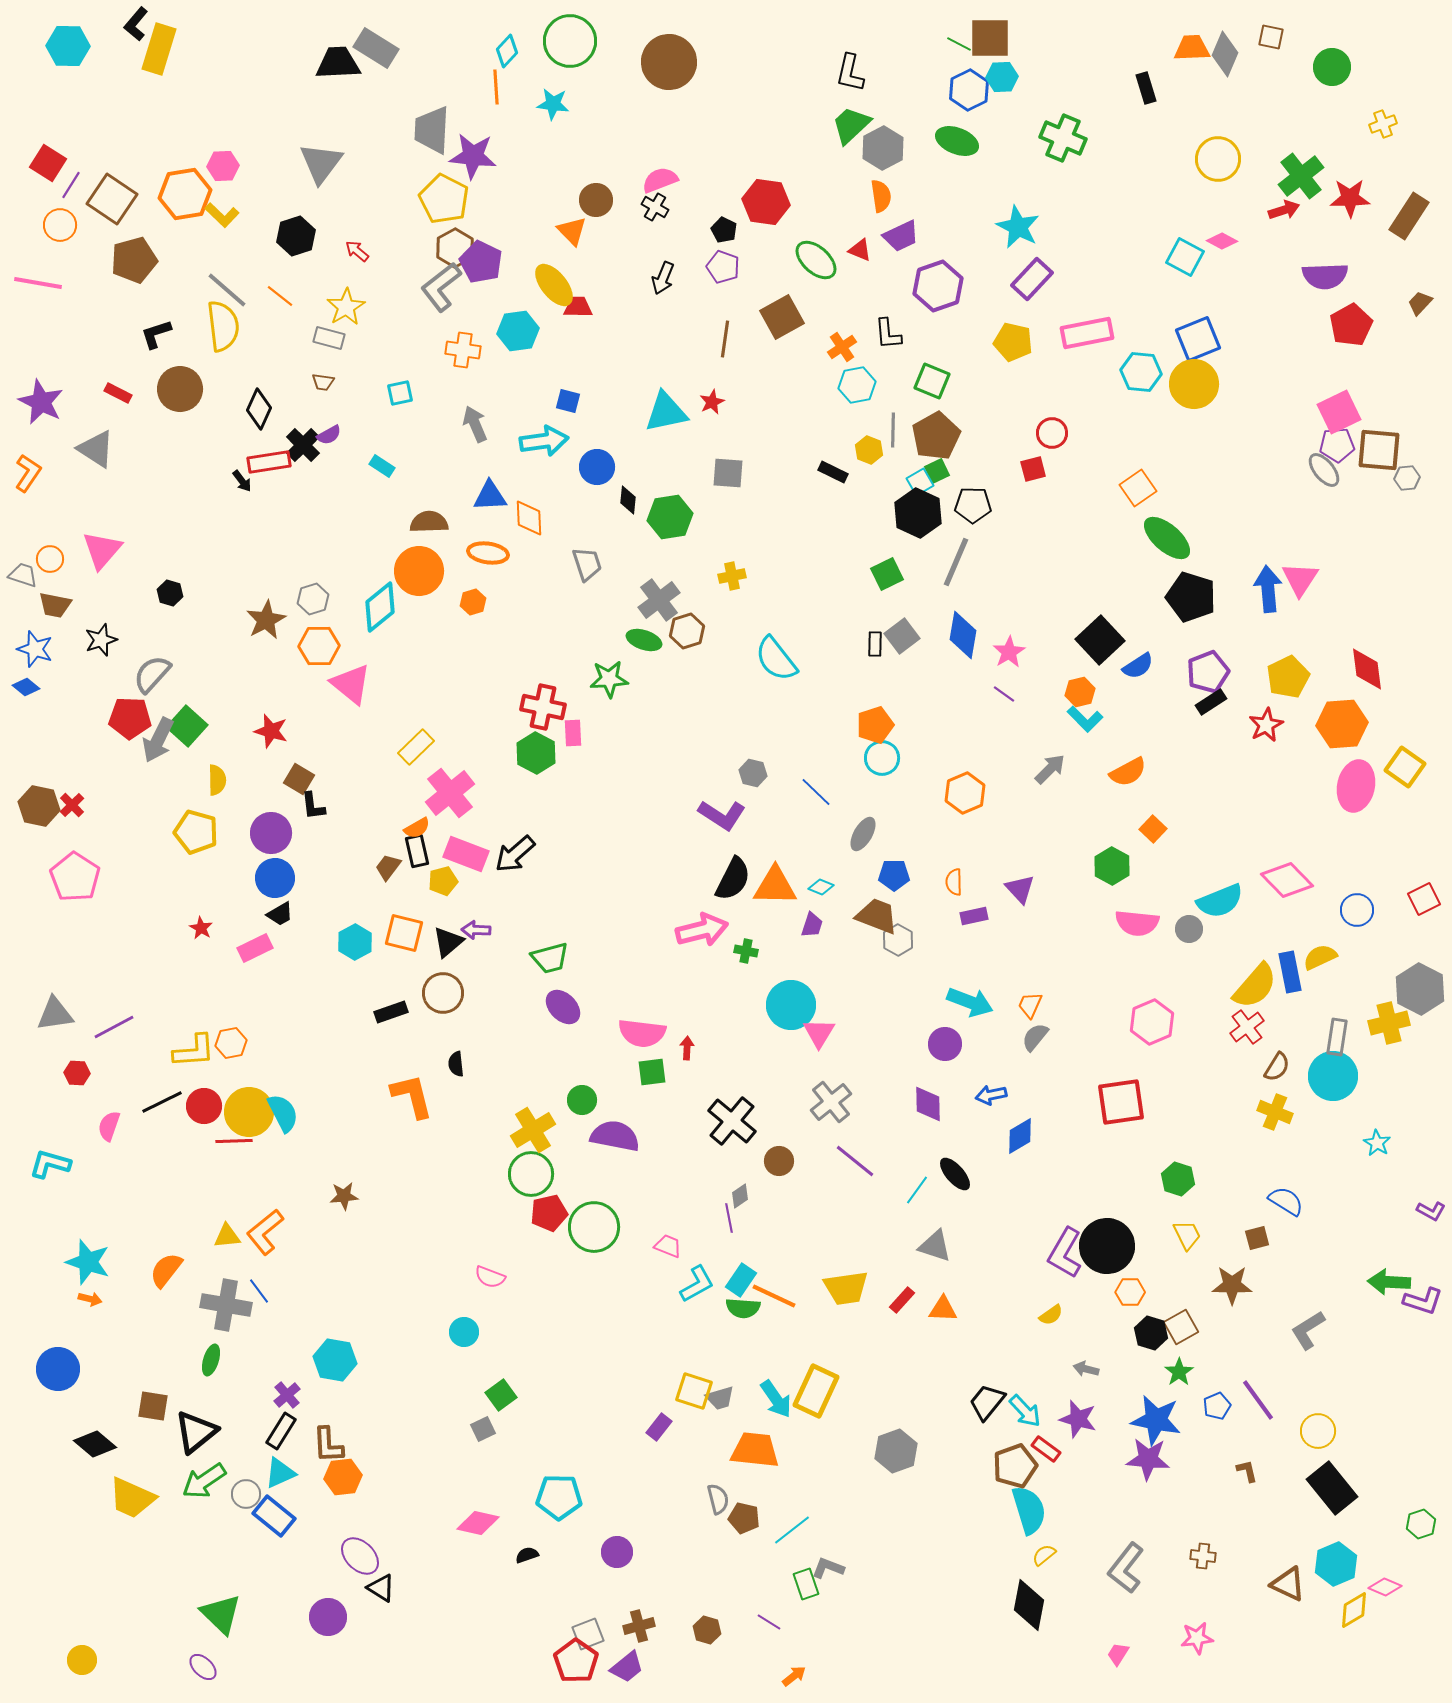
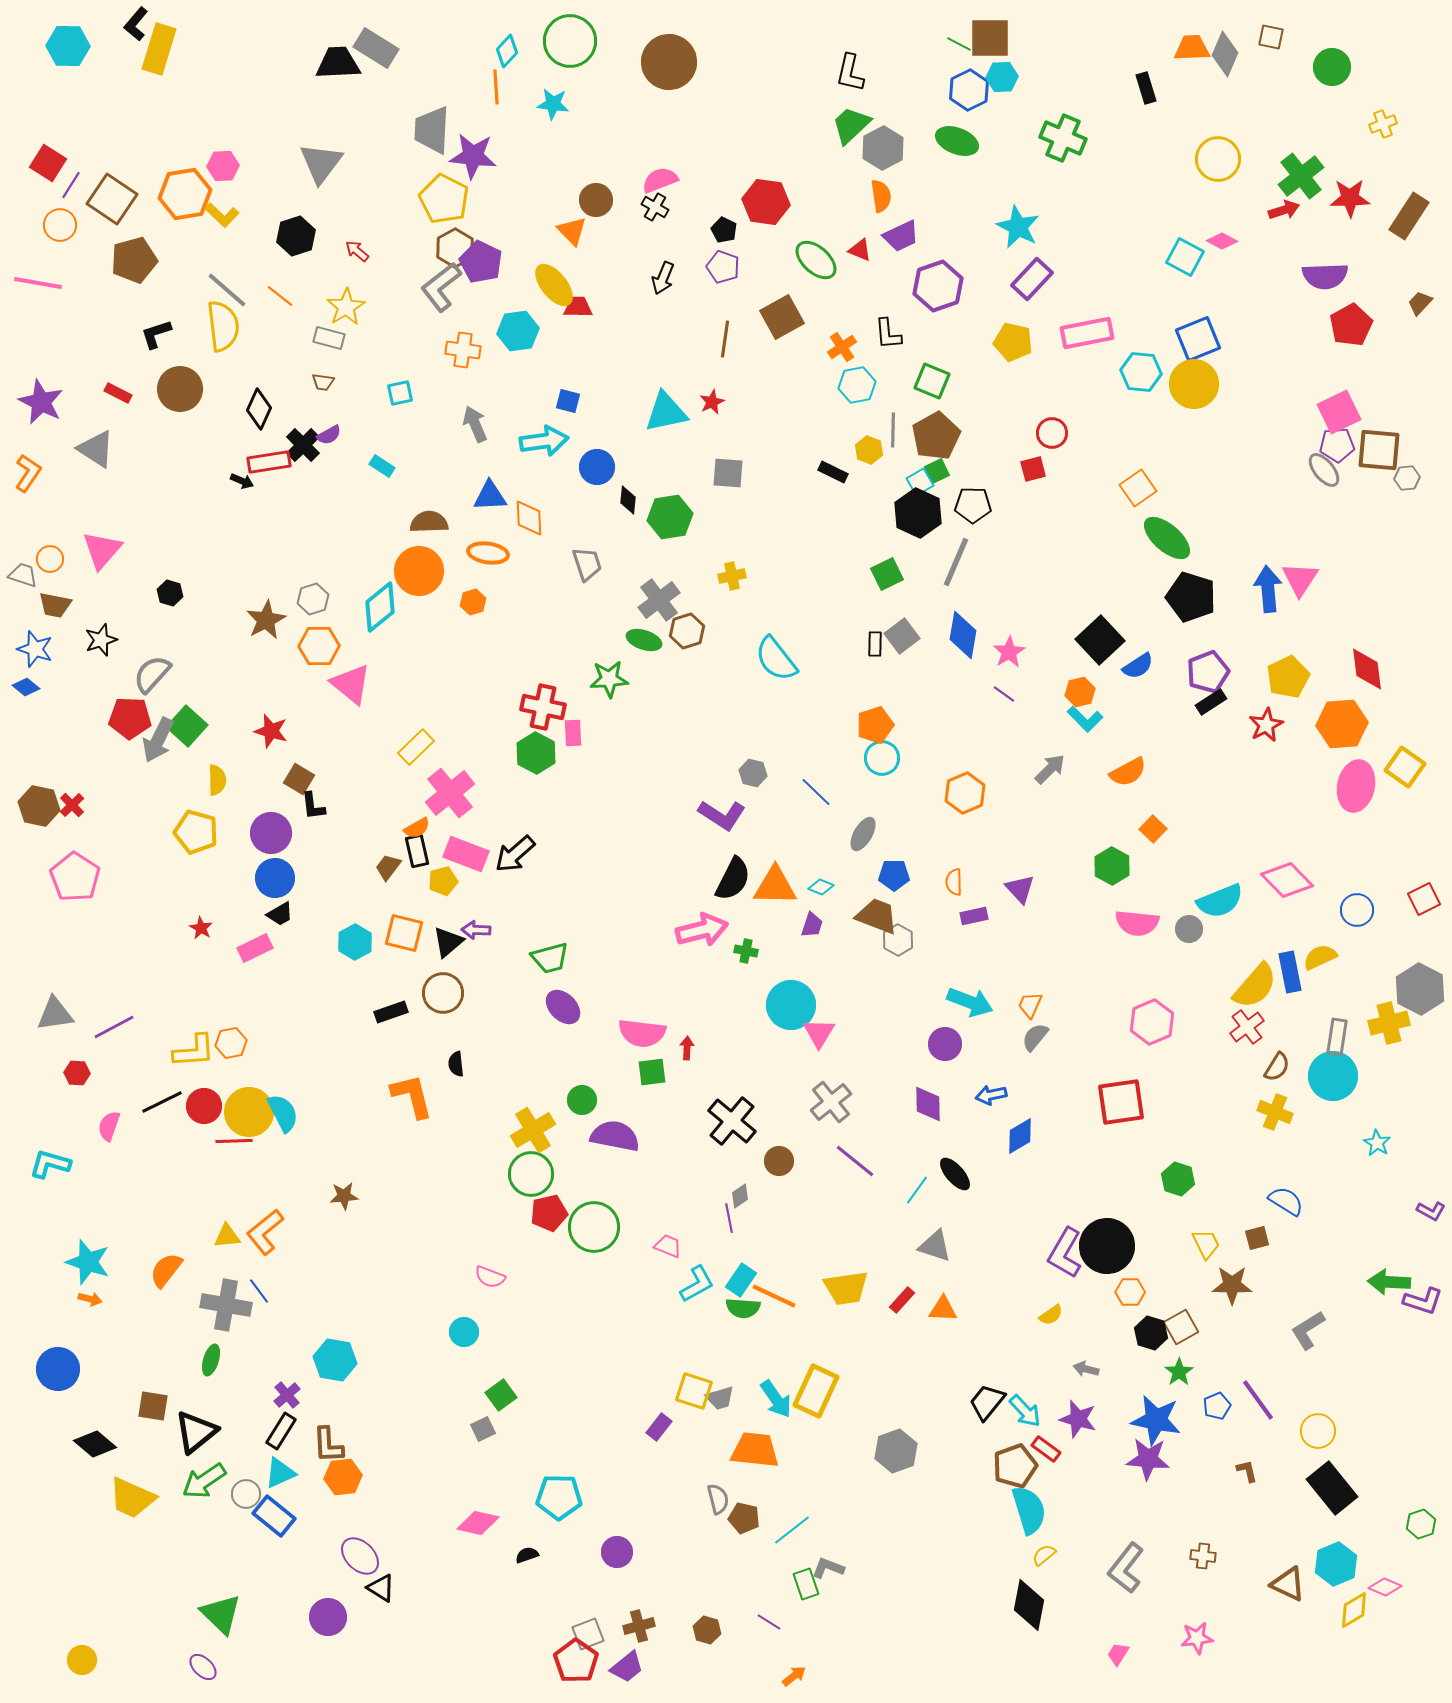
black arrow at (242, 481): rotated 30 degrees counterclockwise
yellow trapezoid at (1187, 1235): moved 19 px right, 9 px down
